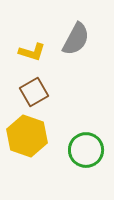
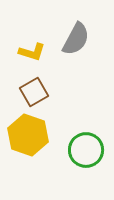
yellow hexagon: moved 1 px right, 1 px up
